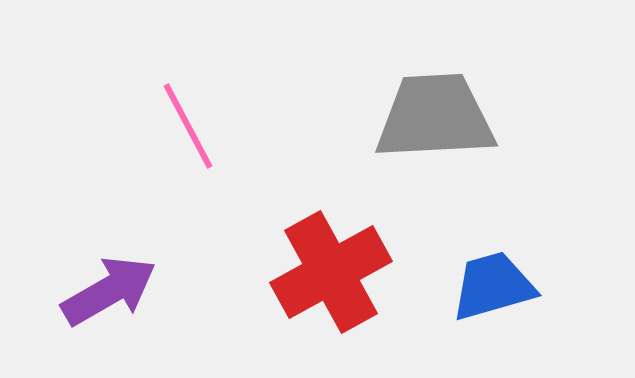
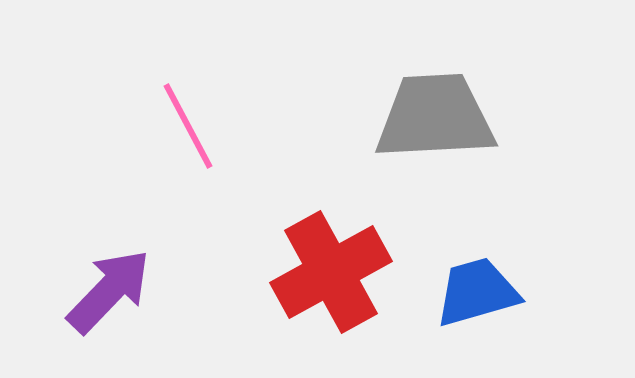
blue trapezoid: moved 16 px left, 6 px down
purple arrow: rotated 16 degrees counterclockwise
